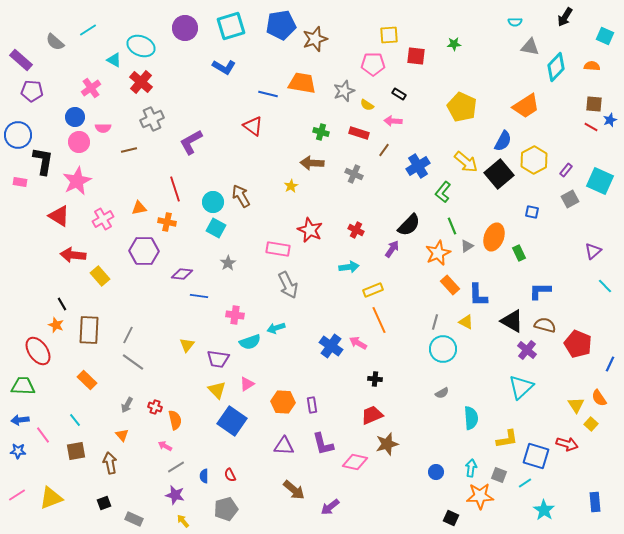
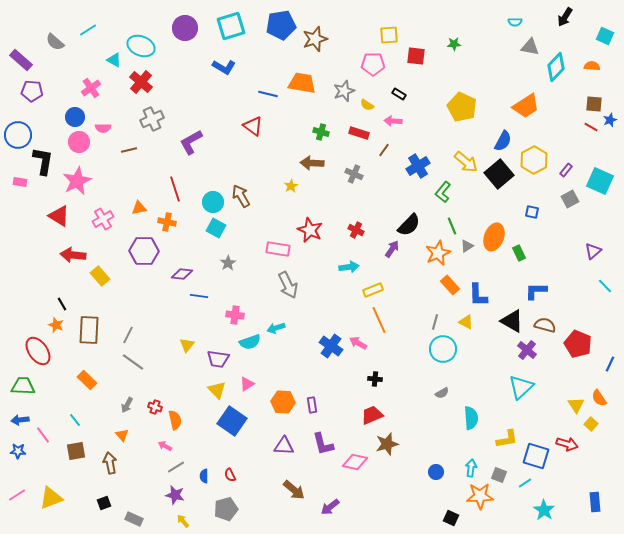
blue L-shape at (540, 291): moved 4 px left
